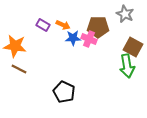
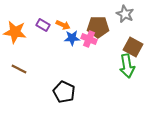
blue star: moved 1 px left
orange star: moved 14 px up
